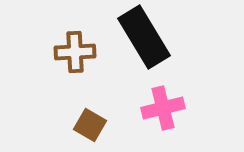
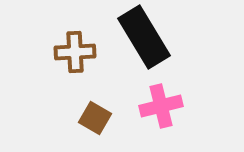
pink cross: moved 2 px left, 2 px up
brown square: moved 5 px right, 7 px up
